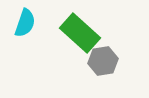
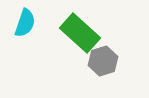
gray hexagon: rotated 8 degrees counterclockwise
